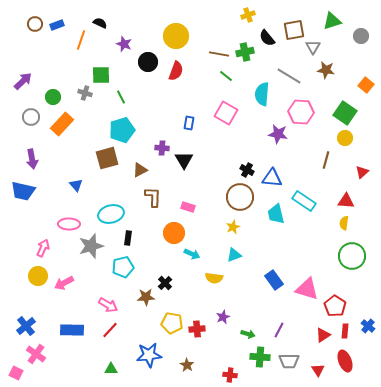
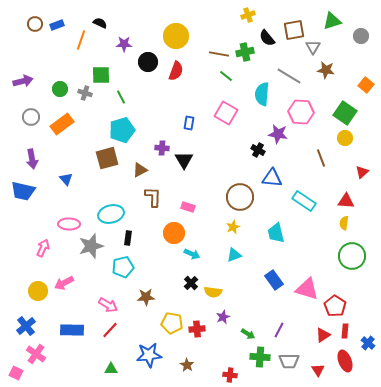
purple star at (124, 44): rotated 21 degrees counterclockwise
purple arrow at (23, 81): rotated 30 degrees clockwise
green circle at (53, 97): moved 7 px right, 8 px up
orange rectangle at (62, 124): rotated 10 degrees clockwise
brown line at (326, 160): moved 5 px left, 2 px up; rotated 36 degrees counterclockwise
black cross at (247, 170): moved 11 px right, 20 px up
blue triangle at (76, 185): moved 10 px left, 6 px up
cyan trapezoid at (276, 214): moved 19 px down
yellow circle at (38, 276): moved 15 px down
yellow semicircle at (214, 278): moved 1 px left, 14 px down
black cross at (165, 283): moved 26 px right
blue cross at (368, 326): moved 17 px down
green arrow at (248, 334): rotated 16 degrees clockwise
